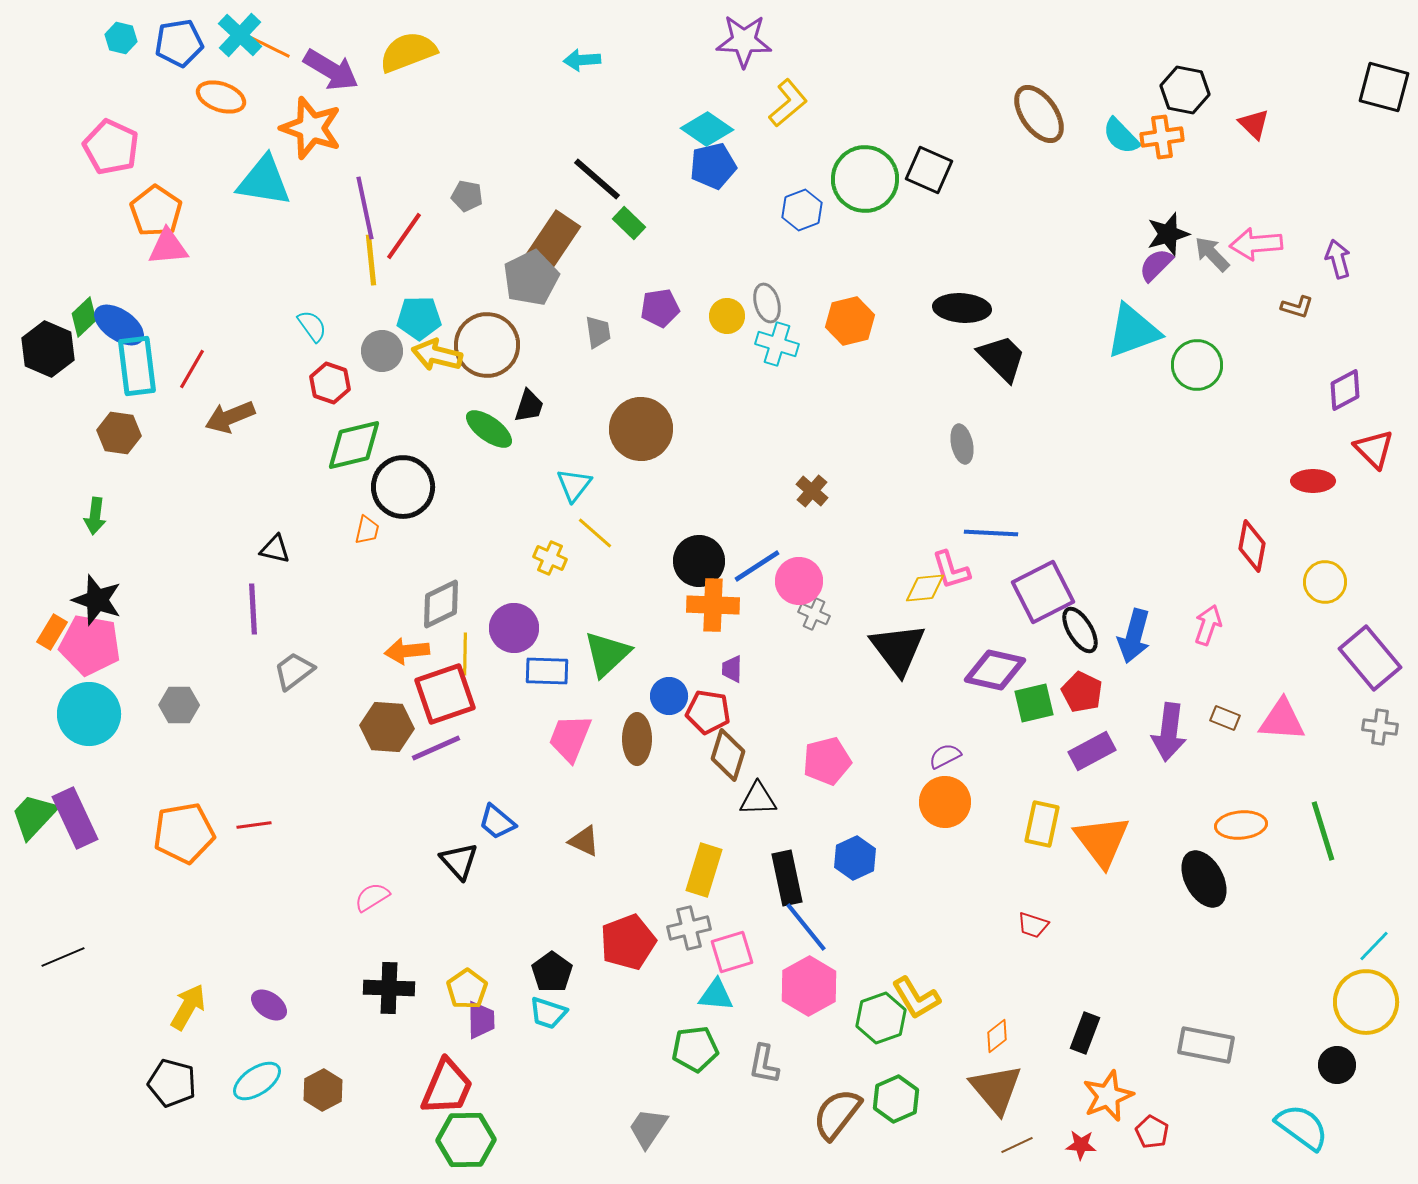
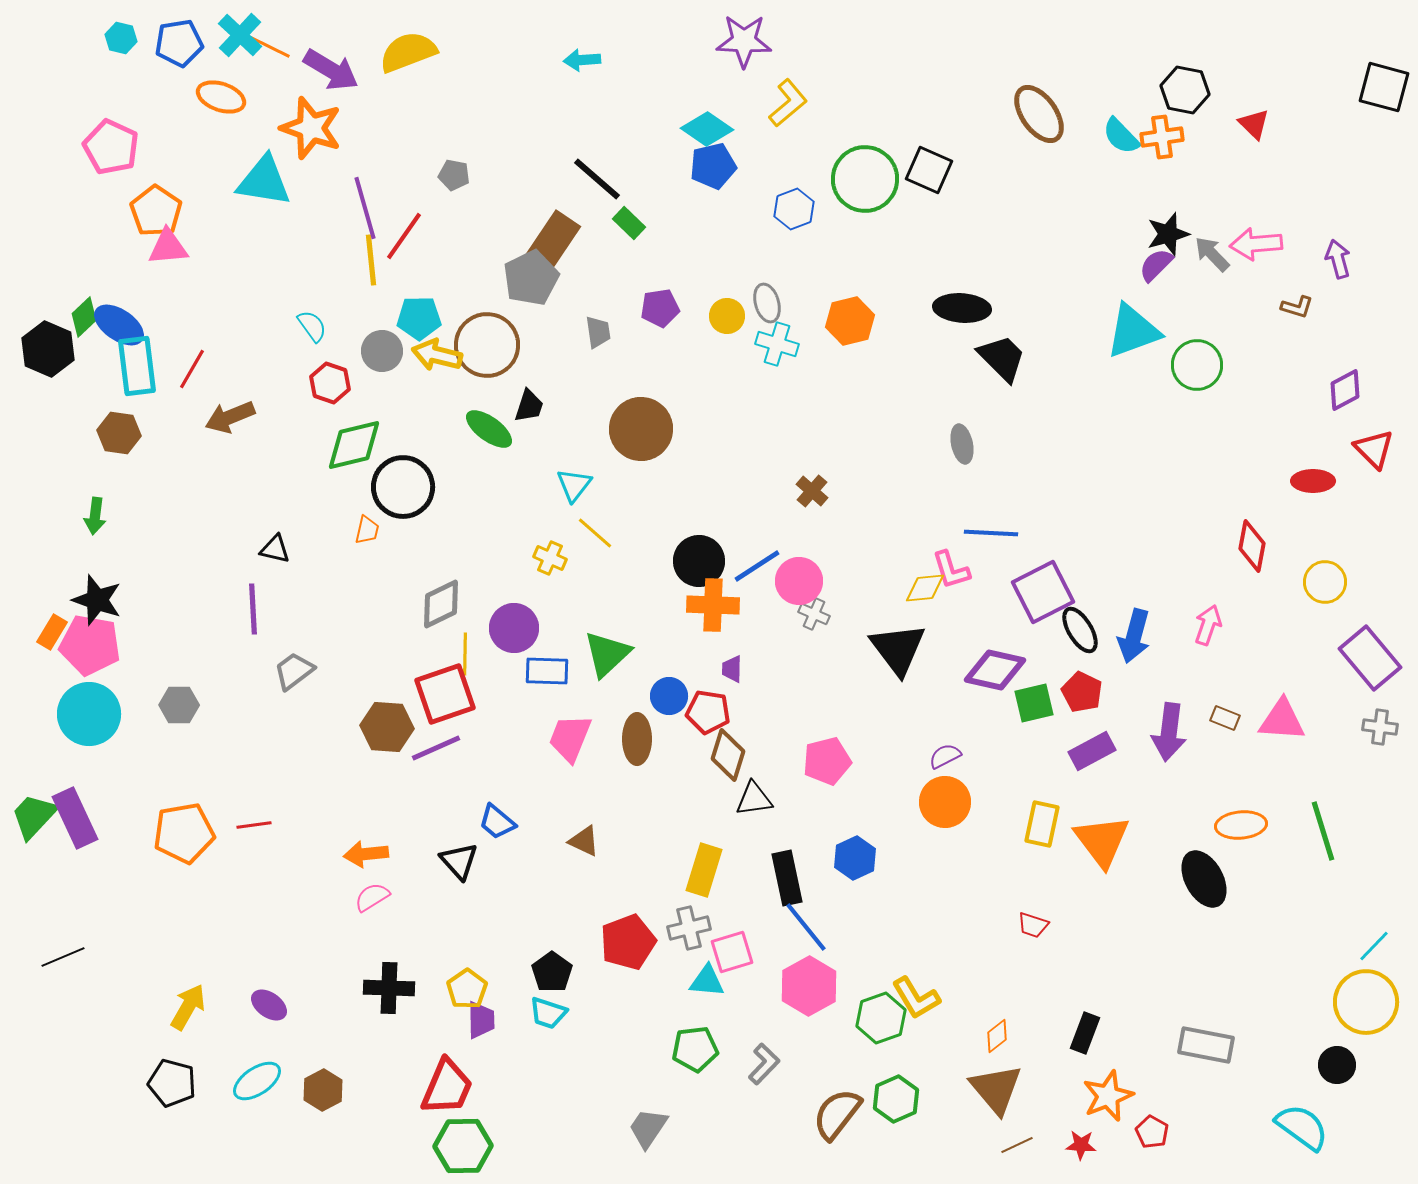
gray pentagon at (467, 196): moved 13 px left, 21 px up
purple line at (365, 208): rotated 4 degrees counterclockwise
blue hexagon at (802, 210): moved 8 px left, 1 px up
orange arrow at (407, 651): moved 41 px left, 203 px down
black triangle at (758, 799): moved 4 px left; rotated 6 degrees counterclockwise
cyan triangle at (716, 995): moved 9 px left, 14 px up
gray L-shape at (764, 1064): rotated 147 degrees counterclockwise
green hexagon at (466, 1140): moved 3 px left, 6 px down
